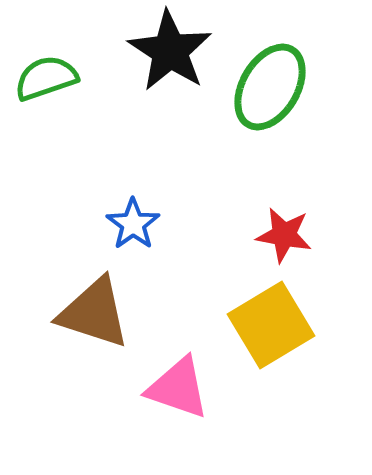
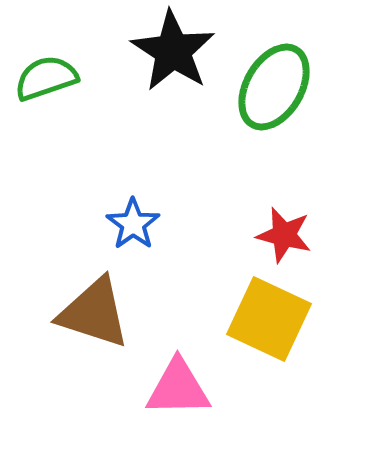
black star: moved 3 px right
green ellipse: moved 4 px right
red star: rotated 4 degrees clockwise
yellow square: moved 2 px left, 6 px up; rotated 34 degrees counterclockwise
pink triangle: rotated 20 degrees counterclockwise
